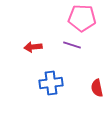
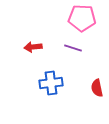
purple line: moved 1 px right, 3 px down
